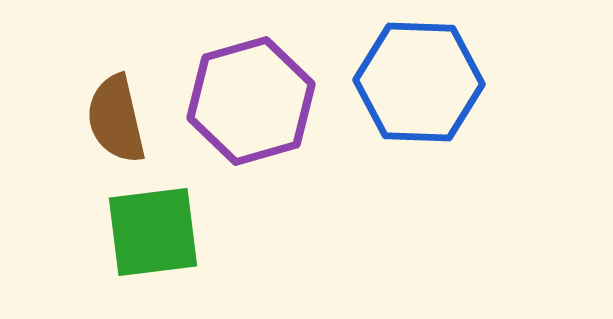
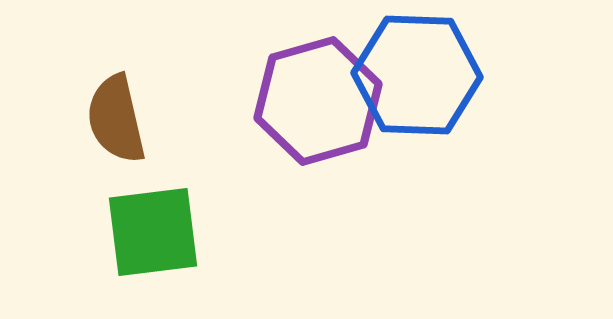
blue hexagon: moved 2 px left, 7 px up
purple hexagon: moved 67 px right
